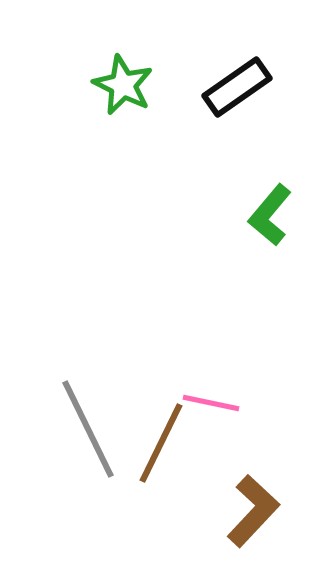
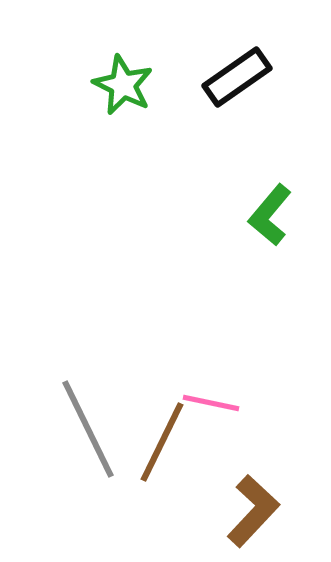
black rectangle: moved 10 px up
brown line: moved 1 px right, 1 px up
